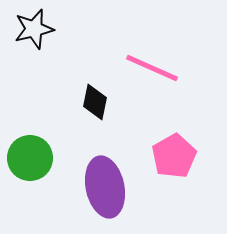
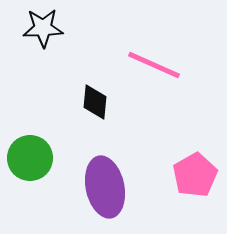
black star: moved 9 px right, 1 px up; rotated 12 degrees clockwise
pink line: moved 2 px right, 3 px up
black diamond: rotated 6 degrees counterclockwise
pink pentagon: moved 21 px right, 19 px down
